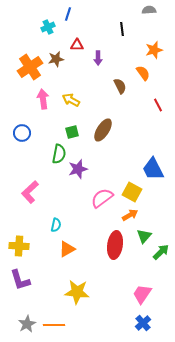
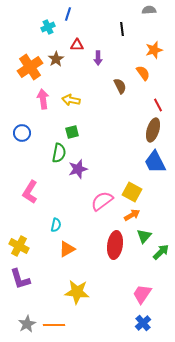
brown star: rotated 21 degrees counterclockwise
yellow arrow: rotated 18 degrees counterclockwise
brown ellipse: moved 50 px right; rotated 15 degrees counterclockwise
green semicircle: moved 1 px up
blue trapezoid: moved 2 px right, 7 px up
pink L-shape: rotated 15 degrees counterclockwise
pink semicircle: moved 3 px down
orange arrow: moved 2 px right
yellow cross: rotated 24 degrees clockwise
purple L-shape: moved 1 px up
